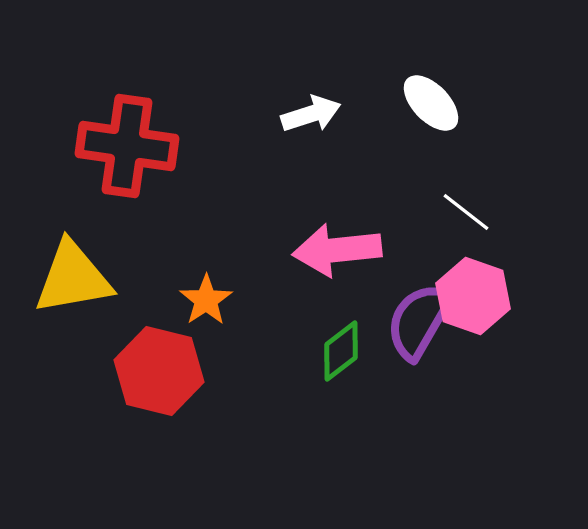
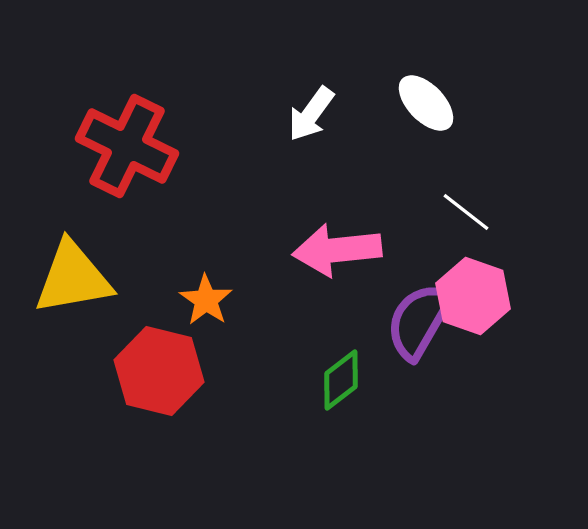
white ellipse: moved 5 px left
white arrow: rotated 144 degrees clockwise
red cross: rotated 18 degrees clockwise
orange star: rotated 4 degrees counterclockwise
green diamond: moved 29 px down
